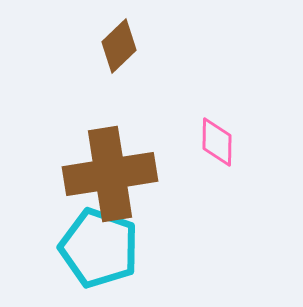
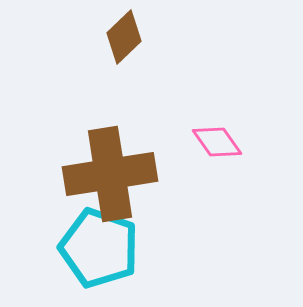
brown diamond: moved 5 px right, 9 px up
pink diamond: rotated 36 degrees counterclockwise
